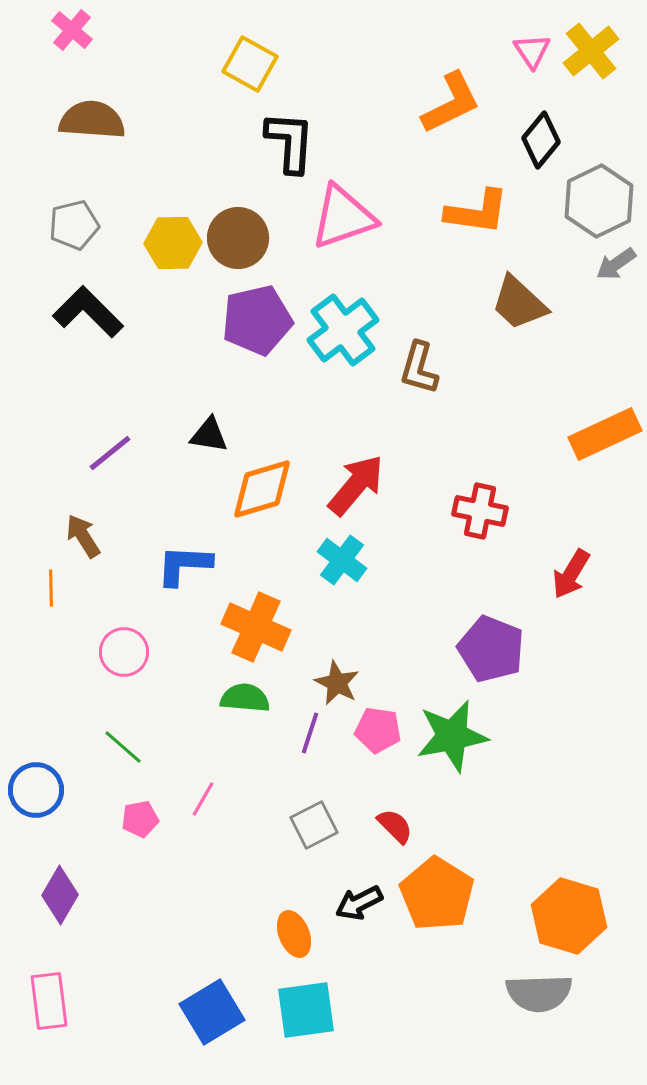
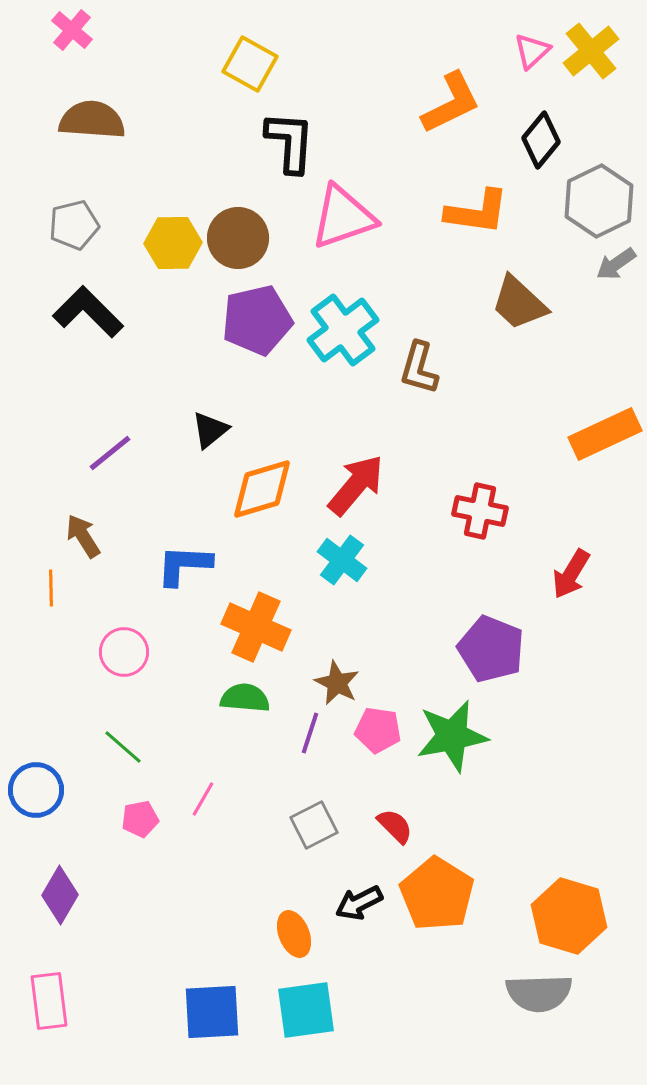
pink triangle at (532, 51): rotated 21 degrees clockwise
black triangle at (209, 435): moved 1 px right, 5 px up; rotated 48 degrees counterclockwise
blue square at (212, 1012): rotated 28 degrees clockwise
